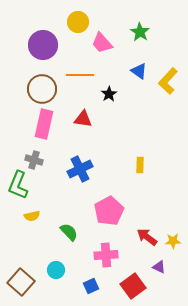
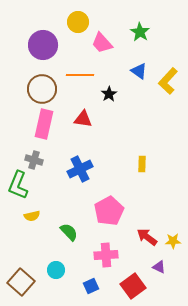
yellow rectangle: moved 2 px right, 1 px up
